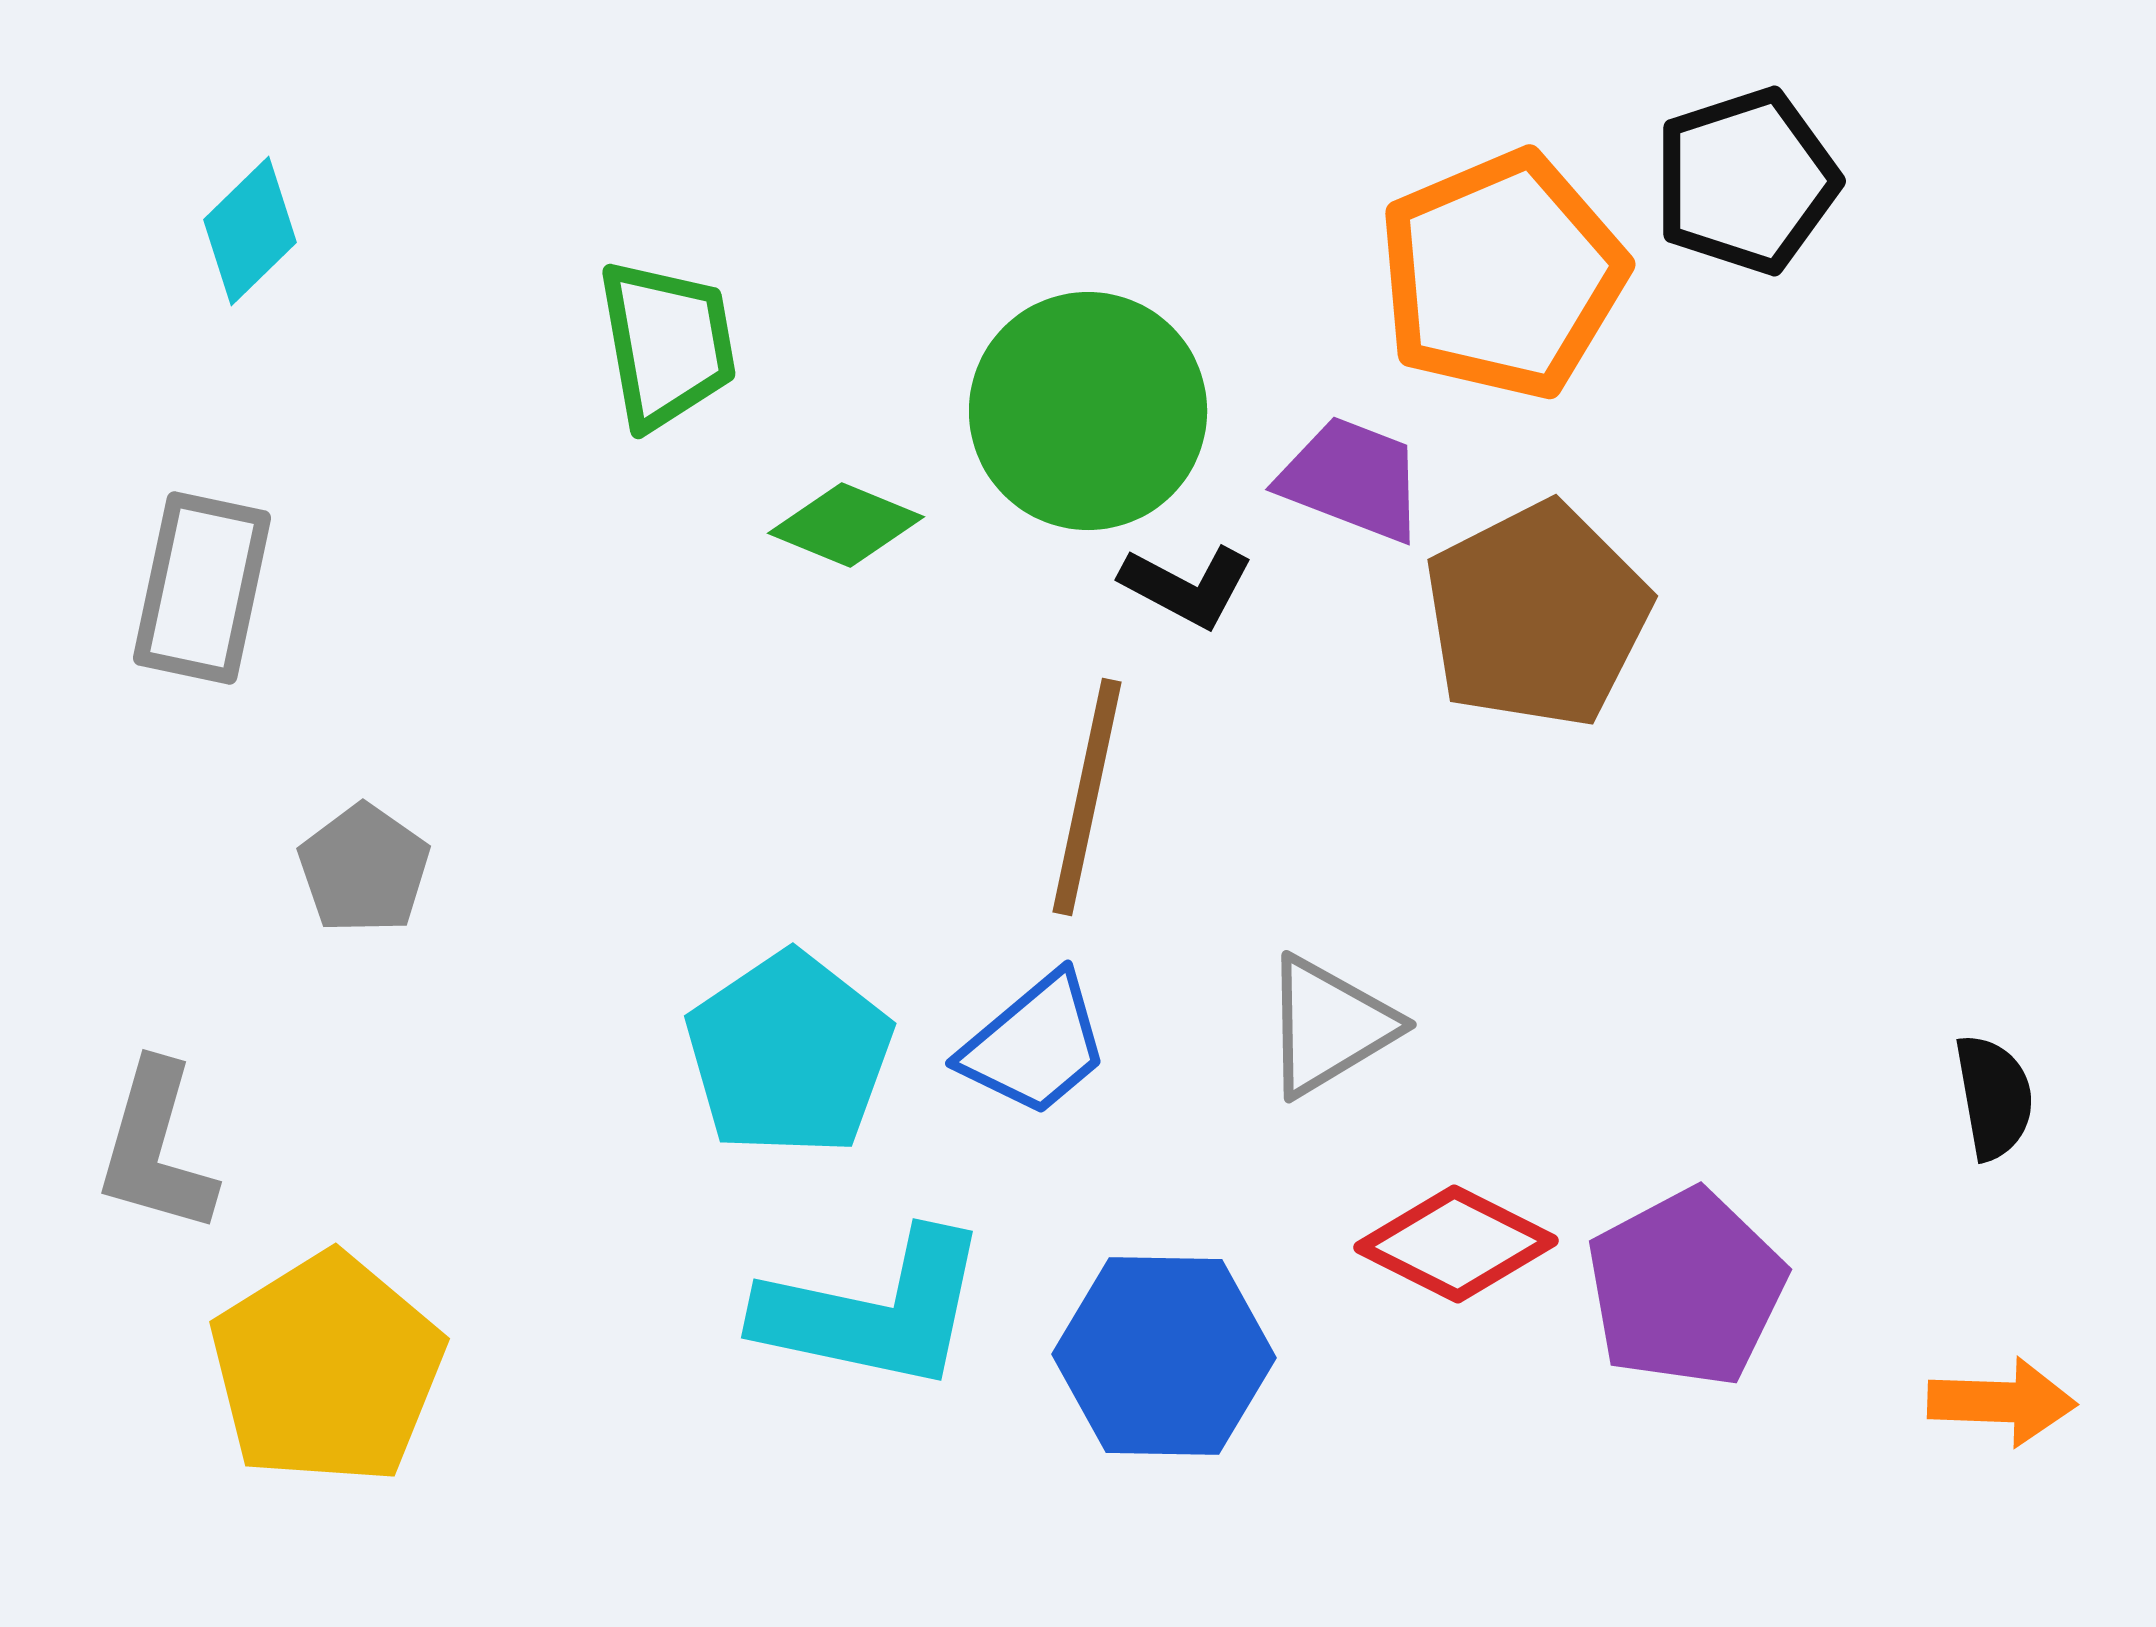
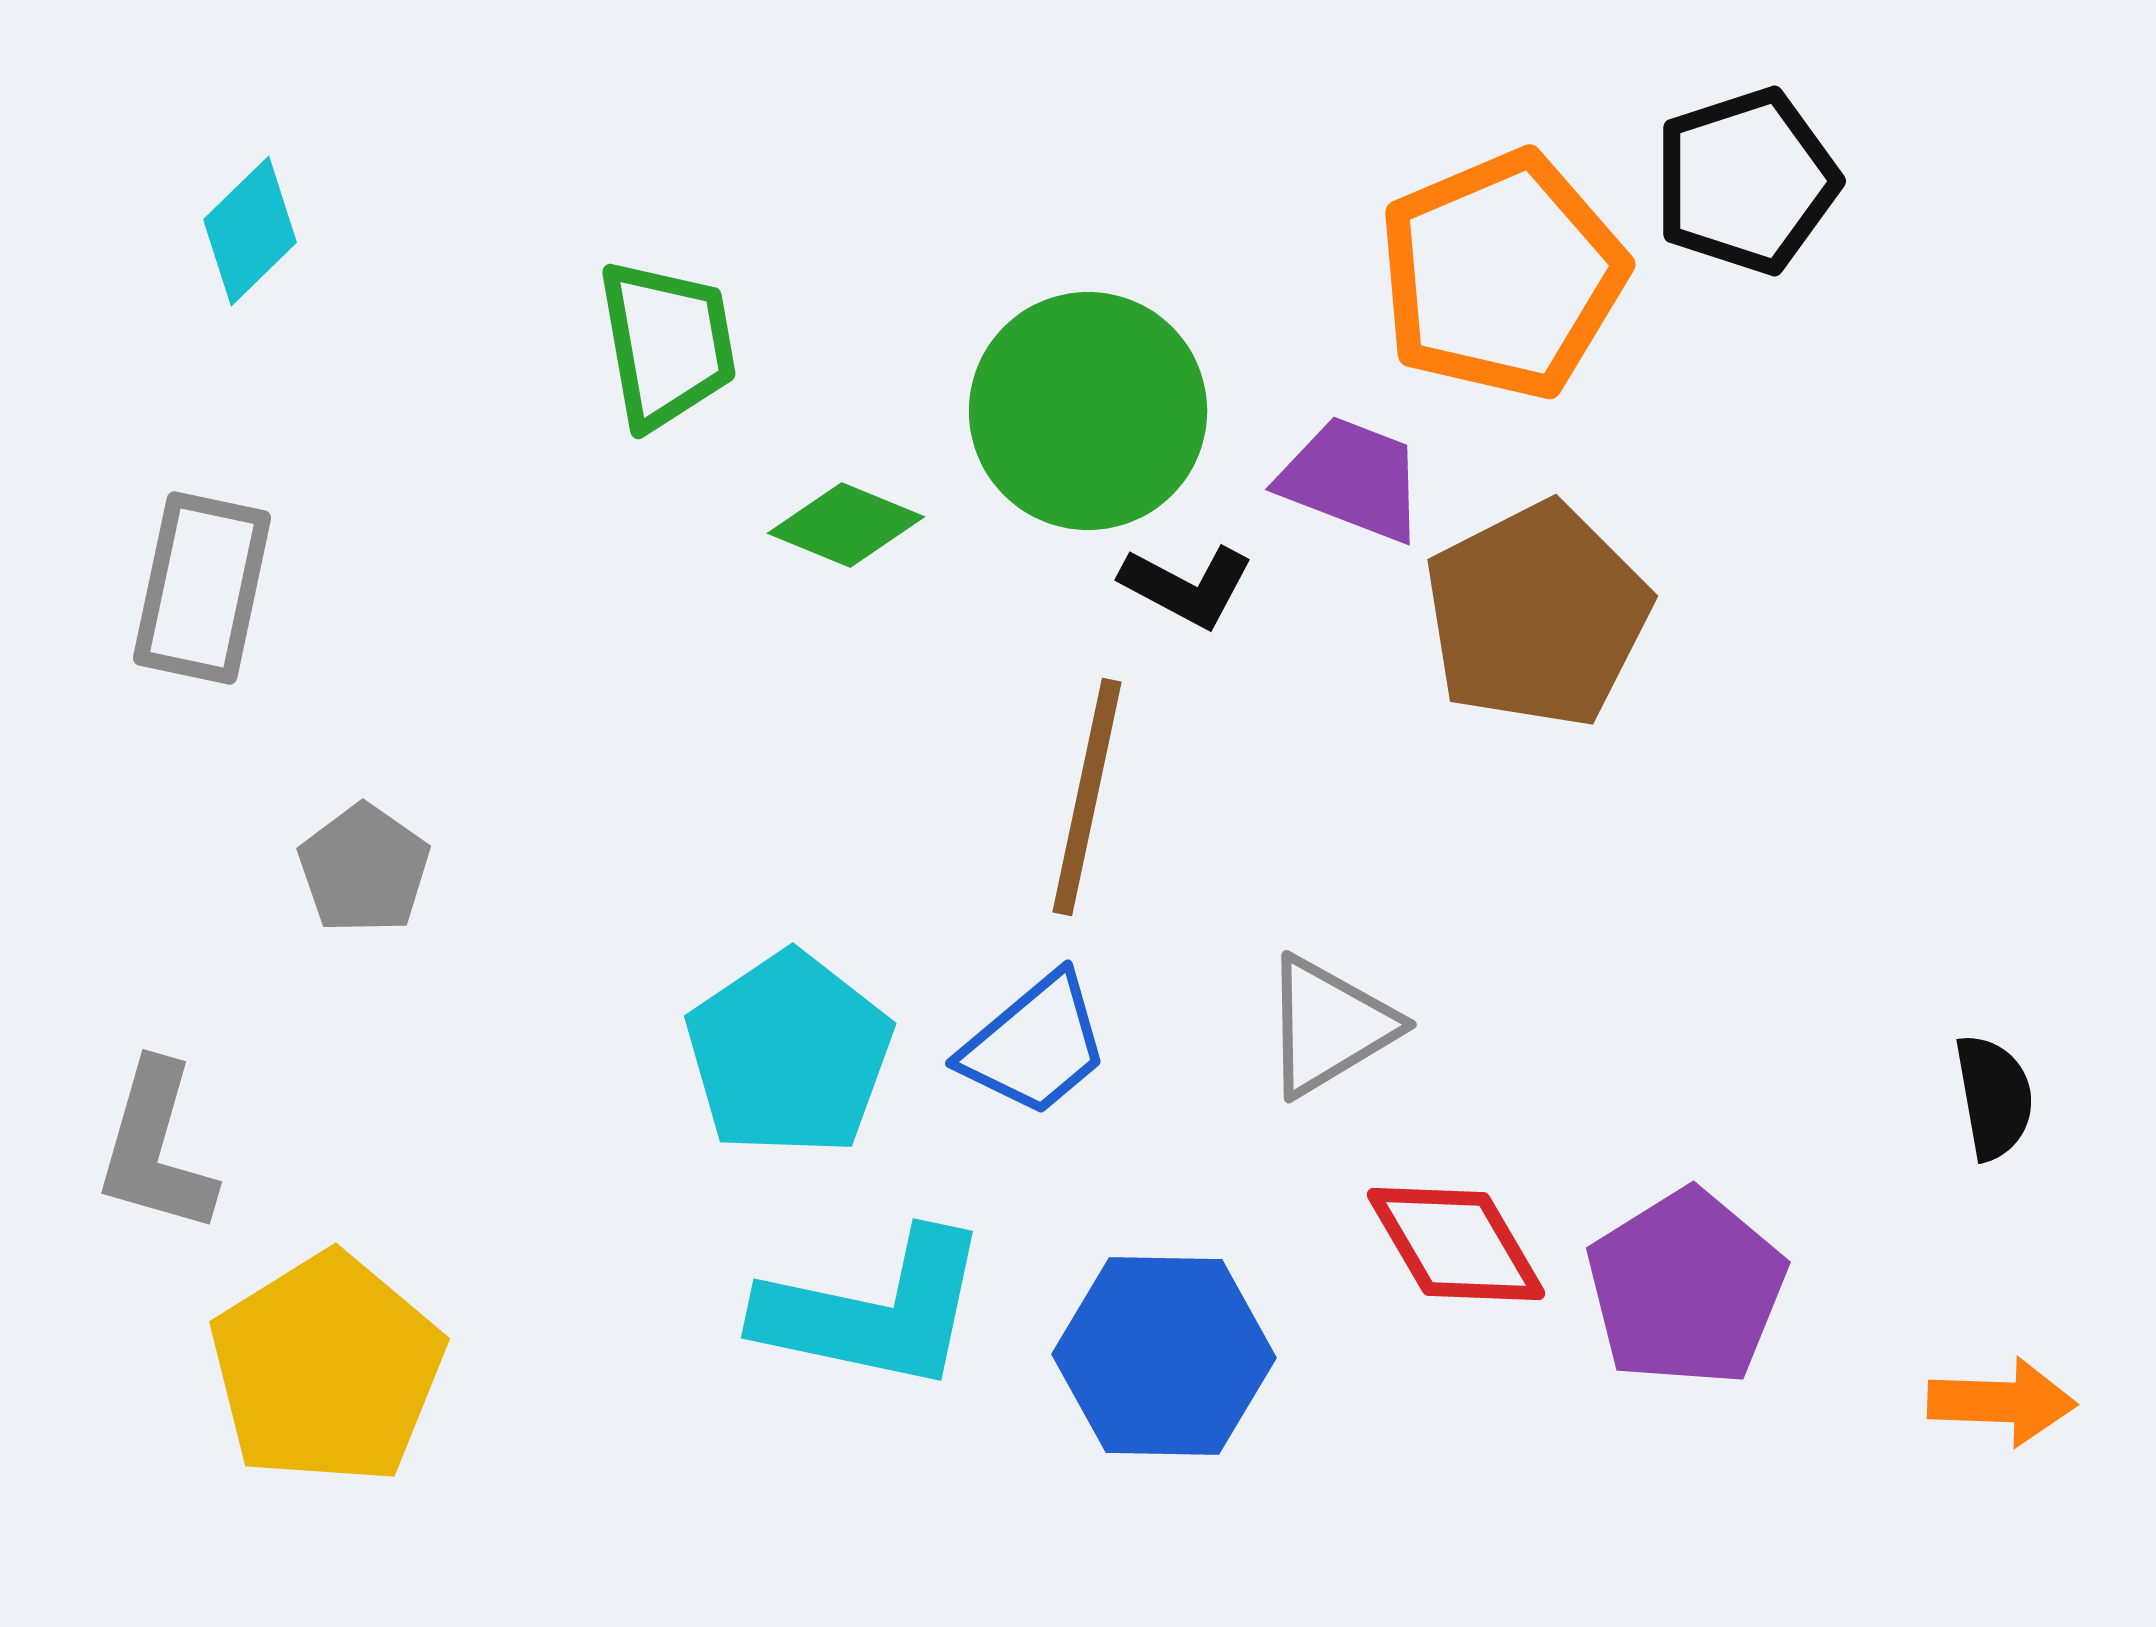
red diamond: rotated 33 degrees clockwise
purple pentagon: rotated 4 degrees counterclockwise
